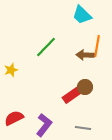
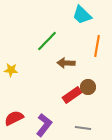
green line: moved 1 px right, 6 px up
brown arrow: moved 19 px left, 8 px down
yellow star: rotated 24 degrees clockwise
brown circle: moved 3 px right
